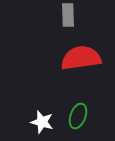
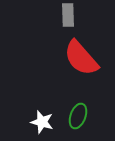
red semicircle: rotated 123 degrees counterclockwise
